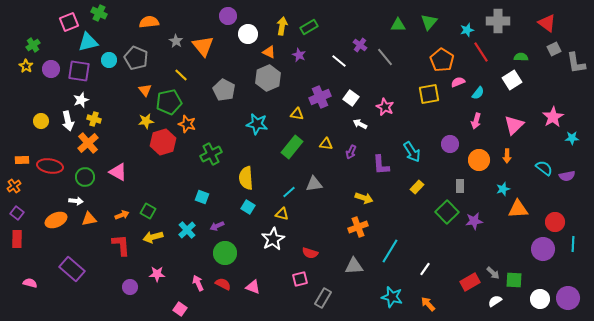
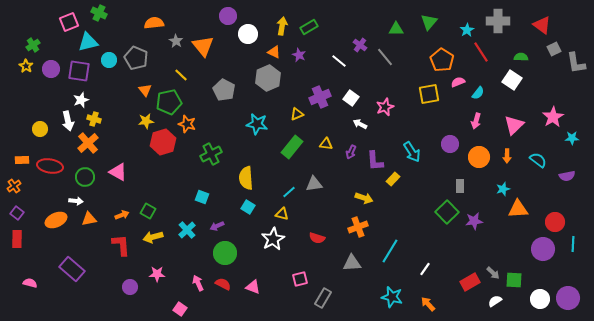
orange semicircle at (149, 22): moved 5 px right, 1 px down
red triangle at (547, 23): moved 5 px left, 2 px down
green triangle at (398, 25): moved 2 px left, 4 px down
cyan star at (467, 30): rotated 16 degrees counterclockwise
orange triangle at (269, 52): moved 5 px right
white square at (512, 80): rotated 24 degrees counterclockwise
pink star at (385, 107): rotated 24 degrees clockwise
yellow triangle at (297, 114): rotated 32 degrees counterclockwise
yellow circle at (41, 121): moved 1 px left, 8 px down
orange circle at (479, 160): moved 3 px up
purple L-shape at (381, 165): moved 6 px left, 4 px up
cyan semicircle at (544, 168): moved 6 px left, 8 px up
yellow rectangle at (417, 187): moved 24 px left, 8 px up
red semicircle at (310, 253): moved 7 px right, 15 px up
gray triangle at (354, 266): moved 2 px left, 3 px up
